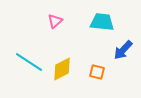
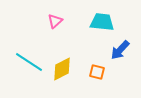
blue arrow: moved 3 px left
